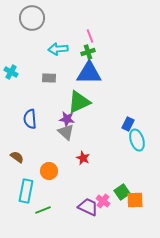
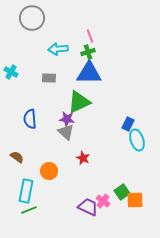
green line: moved 14 px left
